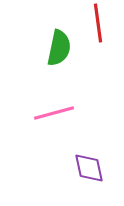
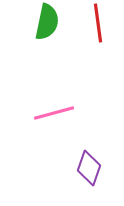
green semicircle: moved 12 px left, 26 px up
purple diamond: rotated 32 degrees clockwise
